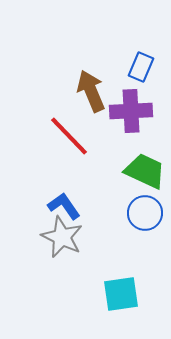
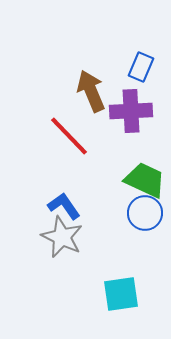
green trapezoid: moved 9 px down
